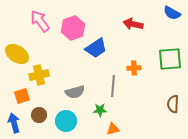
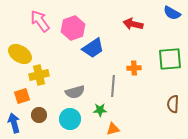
blue trapezoid: moved 3 px left
yellow ellipse: moved 3 px right
cyan circle: moved 4 px right, 2 px up
